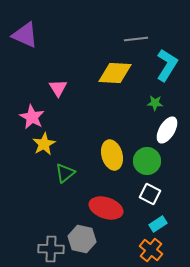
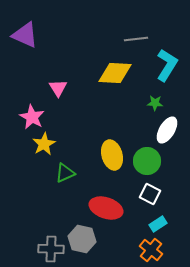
green triangle: rotated 15 degrees clockwise
